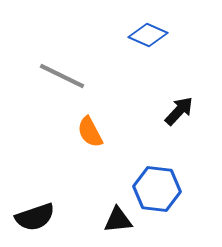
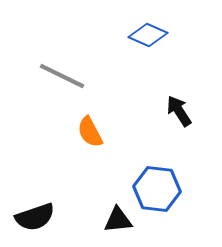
black arrow: rotated 76 degrees counterclockwise
